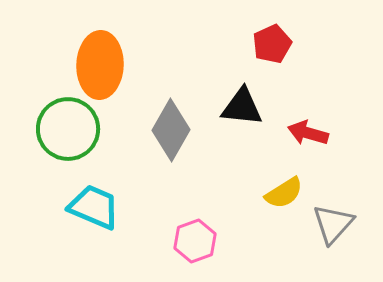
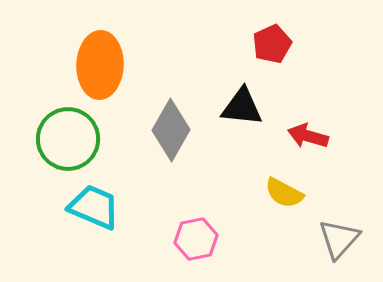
green circle: moved 10 px down
red arrow: moved 3 px down
yellow semicircle: rotated 60 degrees clockwise
gray triangle: moved 6 px right, 15 px down
pink hexagon: moved 1 px right, 2 px up; rotated 9 degrees clockwise
